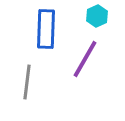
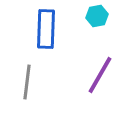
cyan hexagon: rotated 15 degrees clockwise
purple line: moved 15 px right, 16 px down
